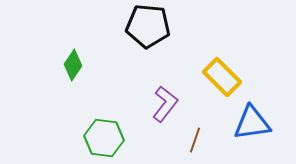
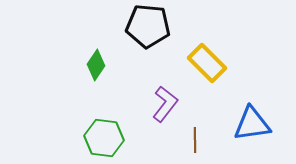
green diamond: moved 23 px right
yellow rectangle: moved 15 px left, 14 px up
blue triangle: moved 1 px down
brown line: rotated 20 degrees counterclockwise
